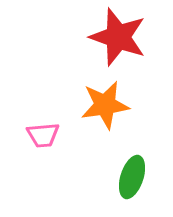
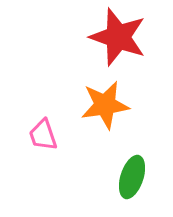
pink trapezoid: rotated 76 degrees clockwise
